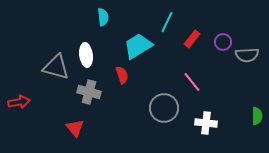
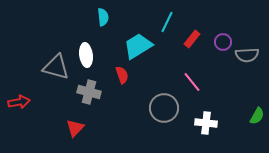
green semicircle: rotated 30 degrees clockwise
red triangle: rotated 24 degrees clockwise
